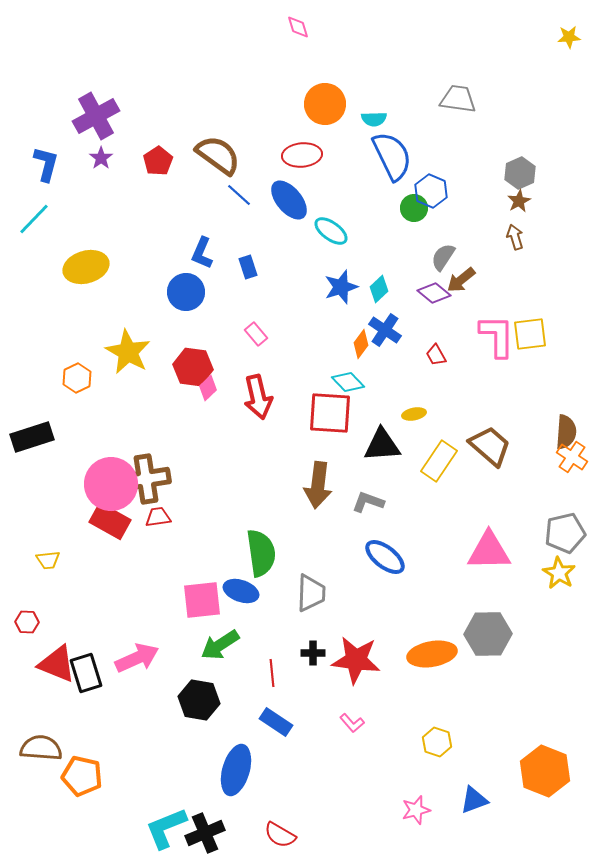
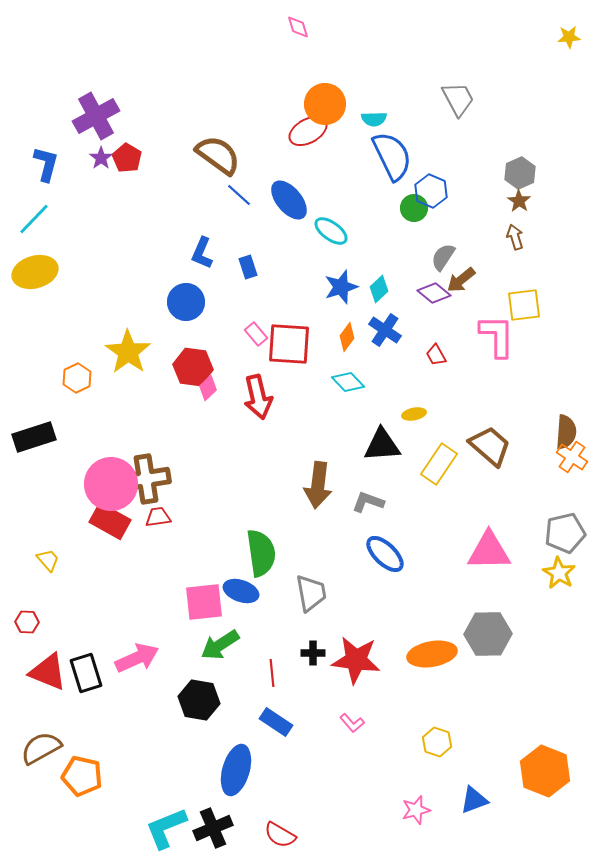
gray trapezoid at (458, 99): rotated 54 degrees clockwise
red ellipse at (302, 155): moved 6 px right, 24 px up; rotated 24 degrees counterclockwise
red pentagon at (158, 161): moved 31 px left, 3 px up; rotated 8 degrees counterclockwise
brown star at (519, 201): rotated 10 degrees counterclockwise
yellow ellipse at (86, 267): moved 51 px left, 5 px down
blue circle at (186, 292): moved 10 px down
yellow square at (530, 334): moved 6 px left, 29 px up
orange diamond at (361, 344): moved 14 px left, 7 px up
yellow star at (128, 352): rotated 6 degrees clockwise
red square at (330, 413): moved 41 px left, 69 px up
black rectangle at (32, 437): moved 2 px right
yellow rectangle at (439, 461): moved 3 px down
blue ellipse at (385, 557): moved 3 px up; rotated 6 degrees clockwise
yellow trapezoid at (48, 560): rotated 125 degrees counterclockwise
gray trapezoid at (311, 593): rotated 12 degrees counterclockwise
pink square at (202, 600): moved 2 px right, 2 px down
red triangle at (57, 664): moved 9 px left, 8 px down
brown semicircle at (41, 748): rotated 33 degrees counterclockwise
black cross at (205, 833): moved 8 px right, 5 px up
